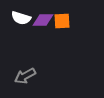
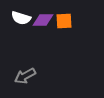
orange square: moved 2 px right
